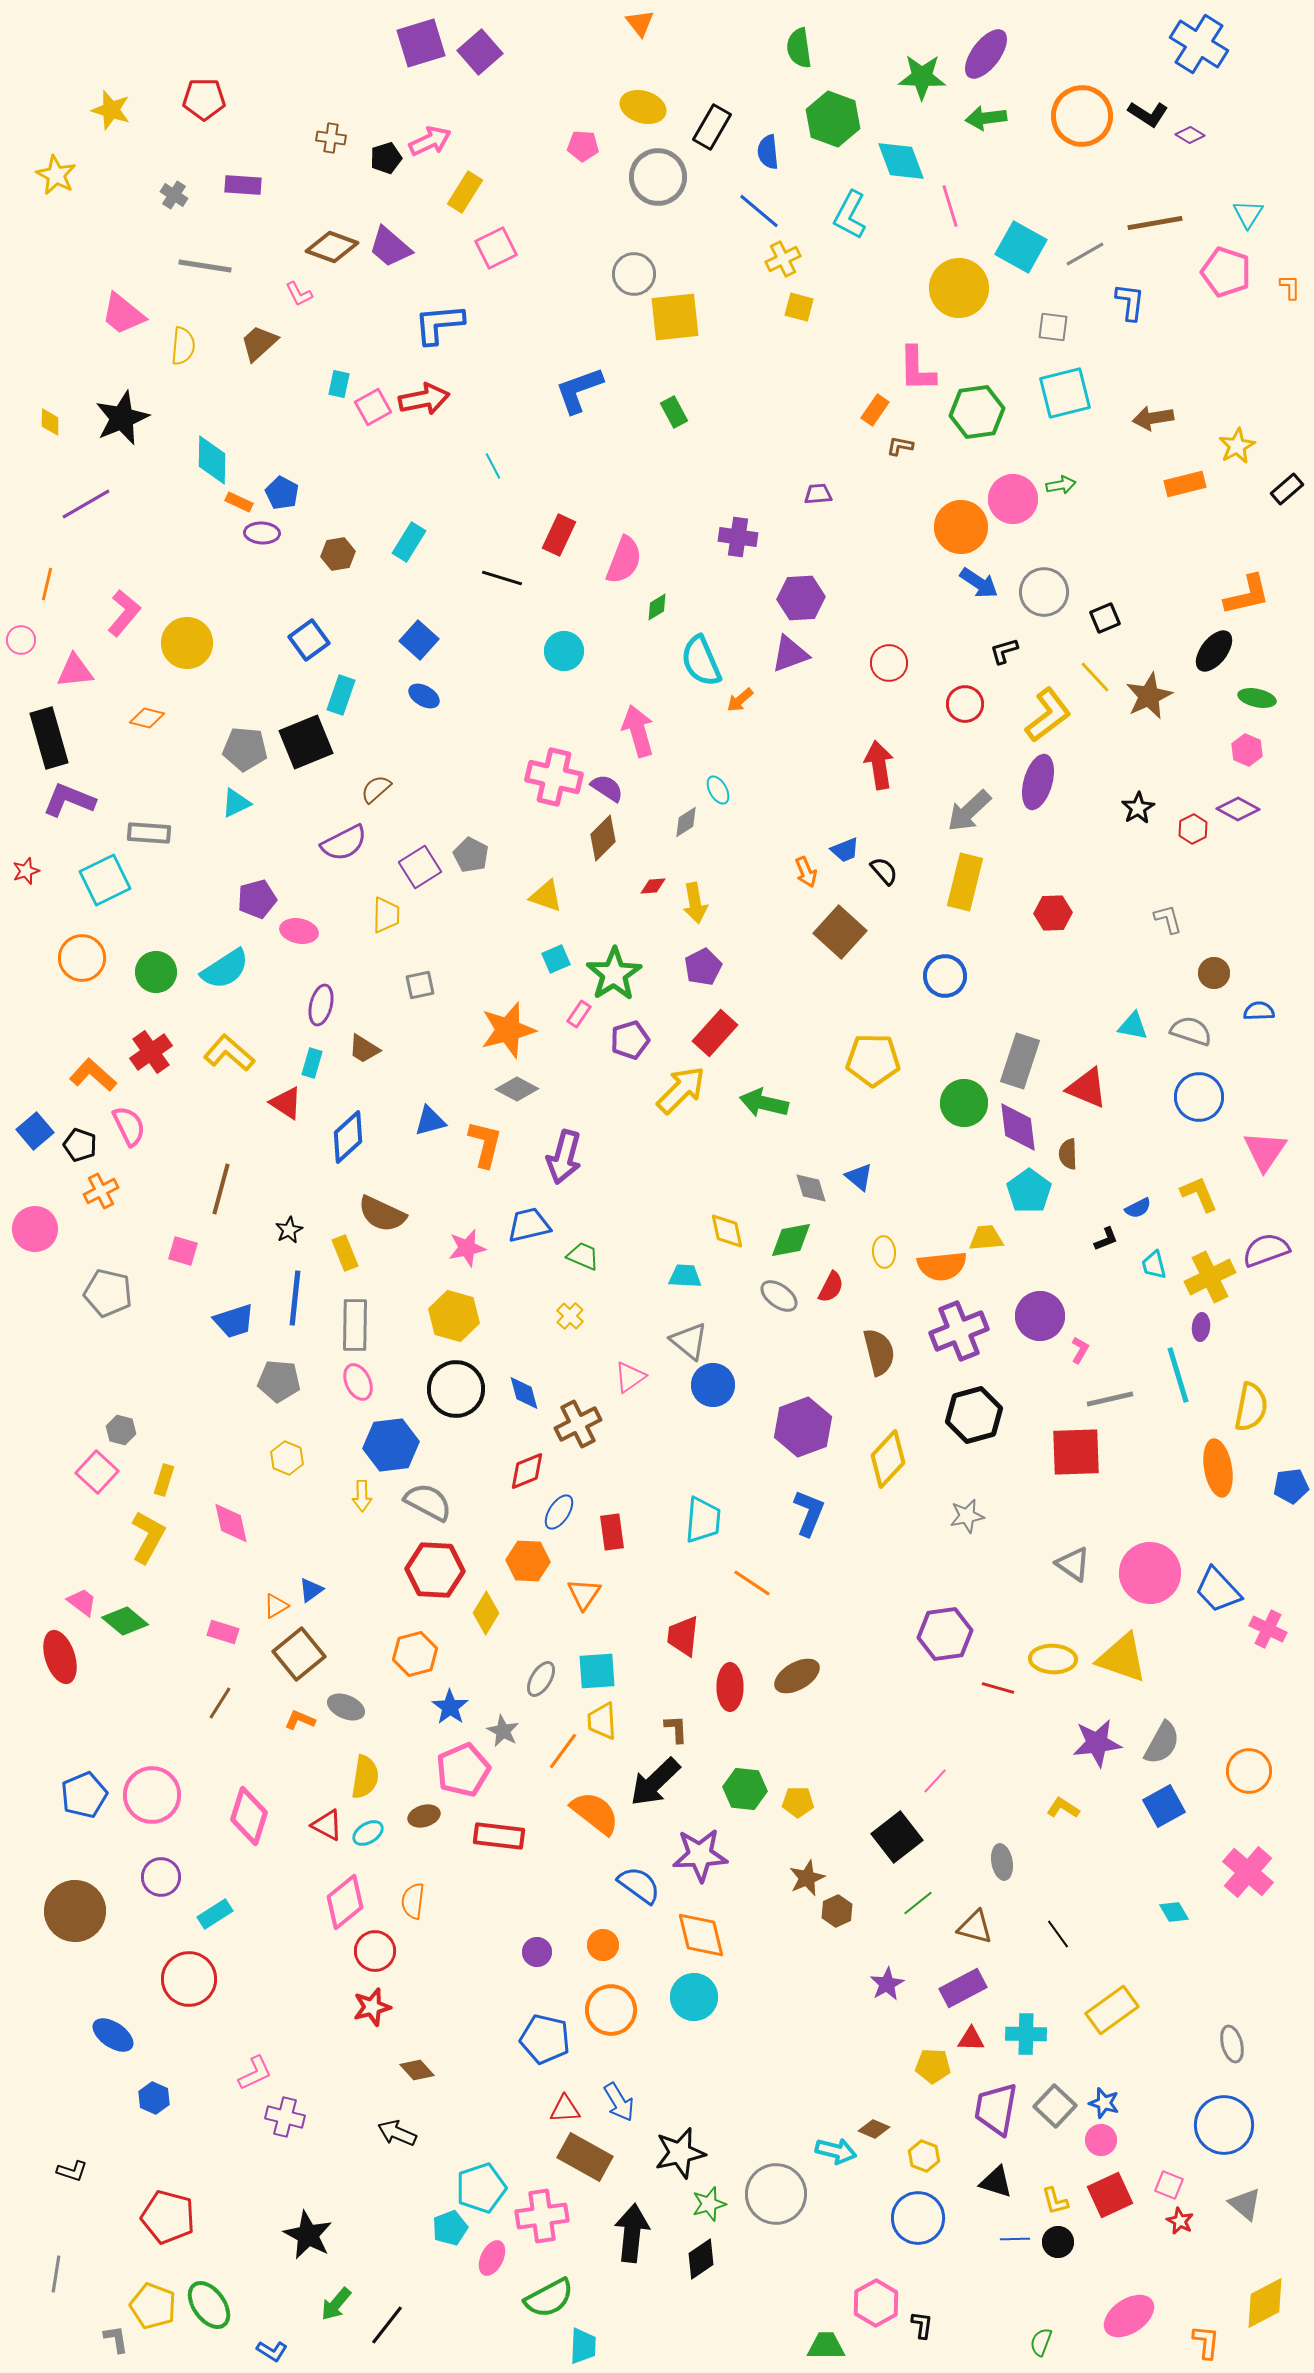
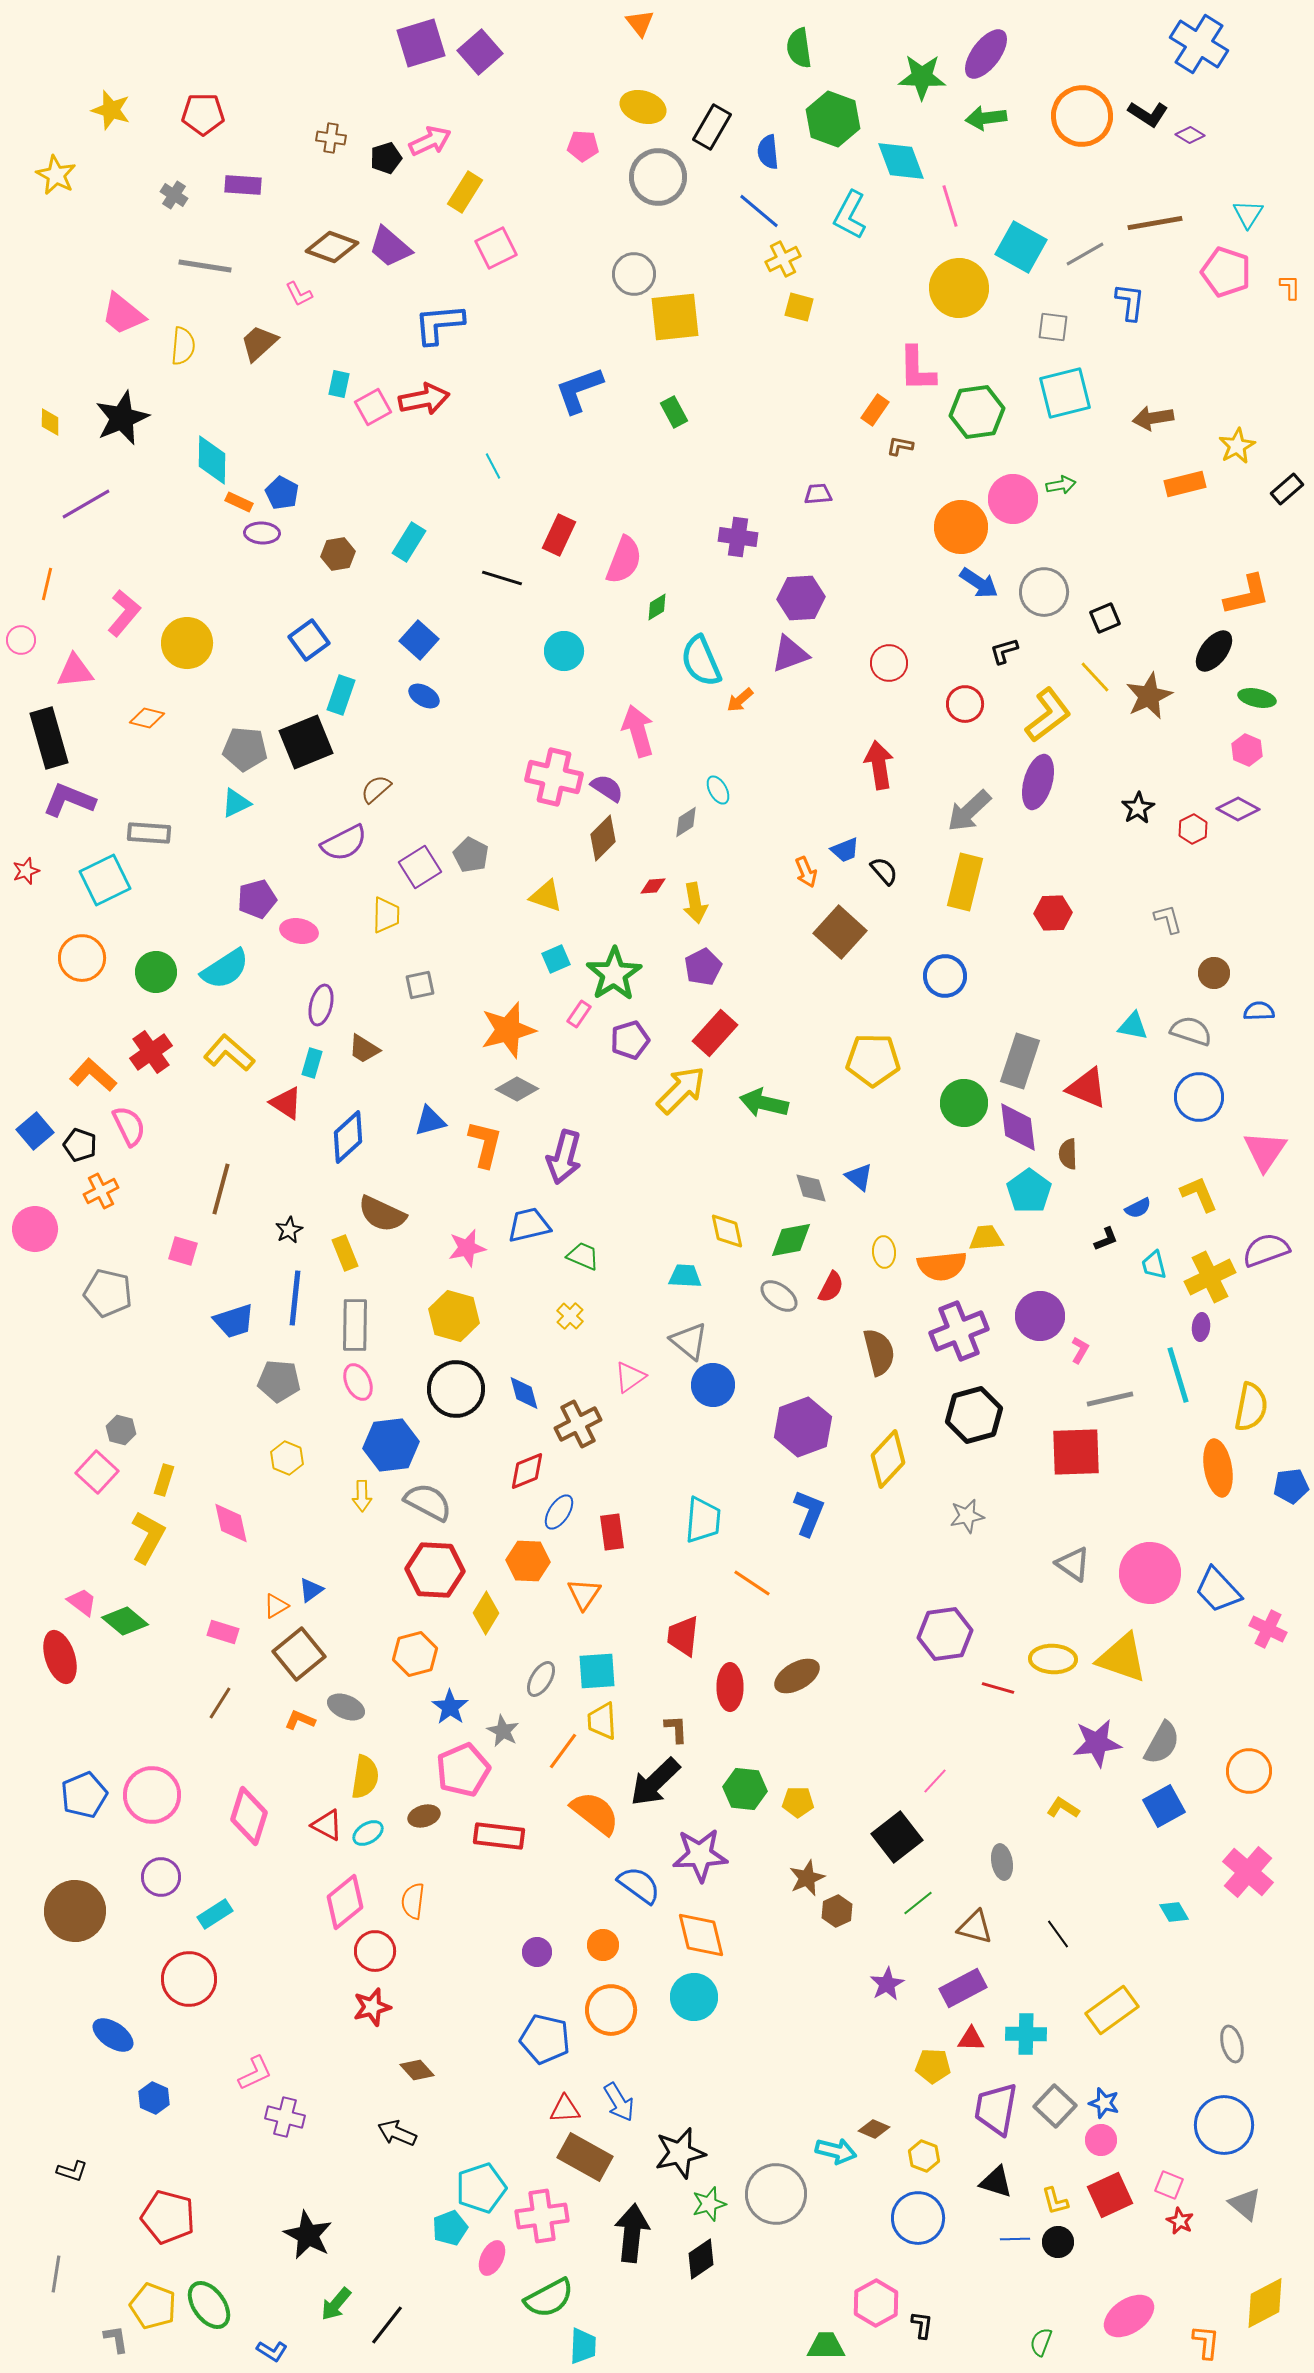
red pentagon at (204, 99): moved 1 px left, 15 px down
